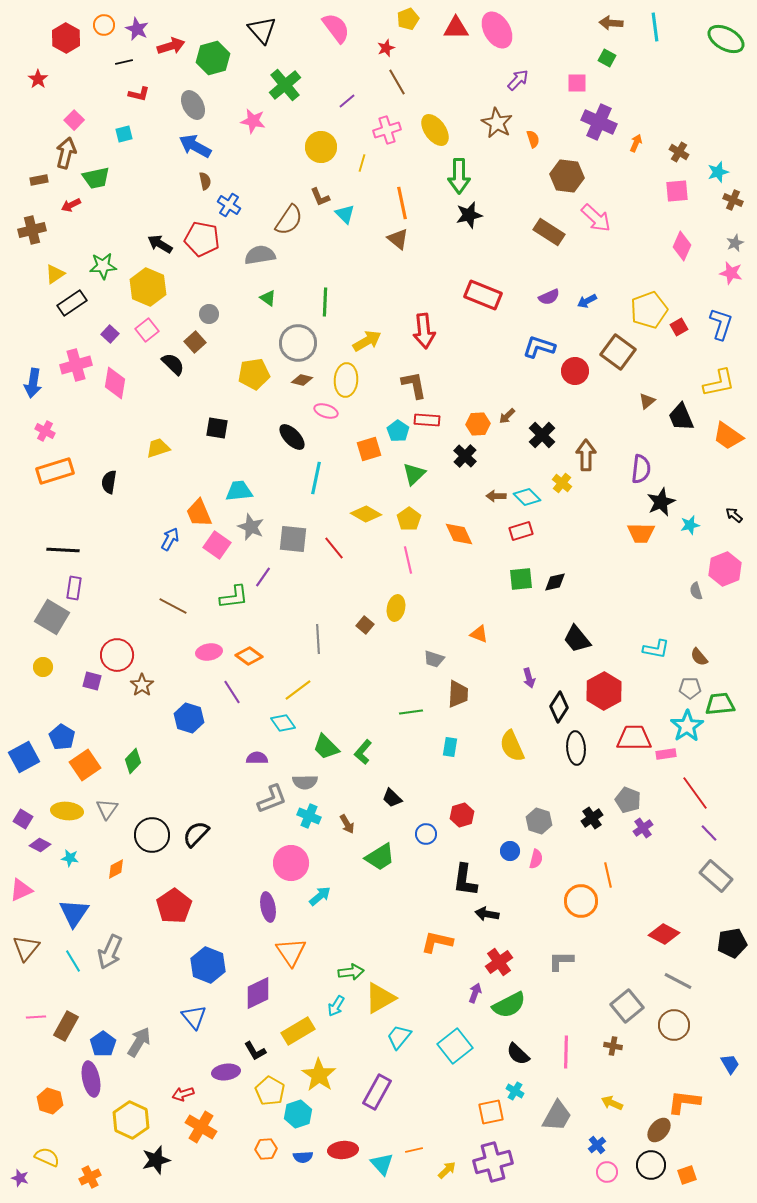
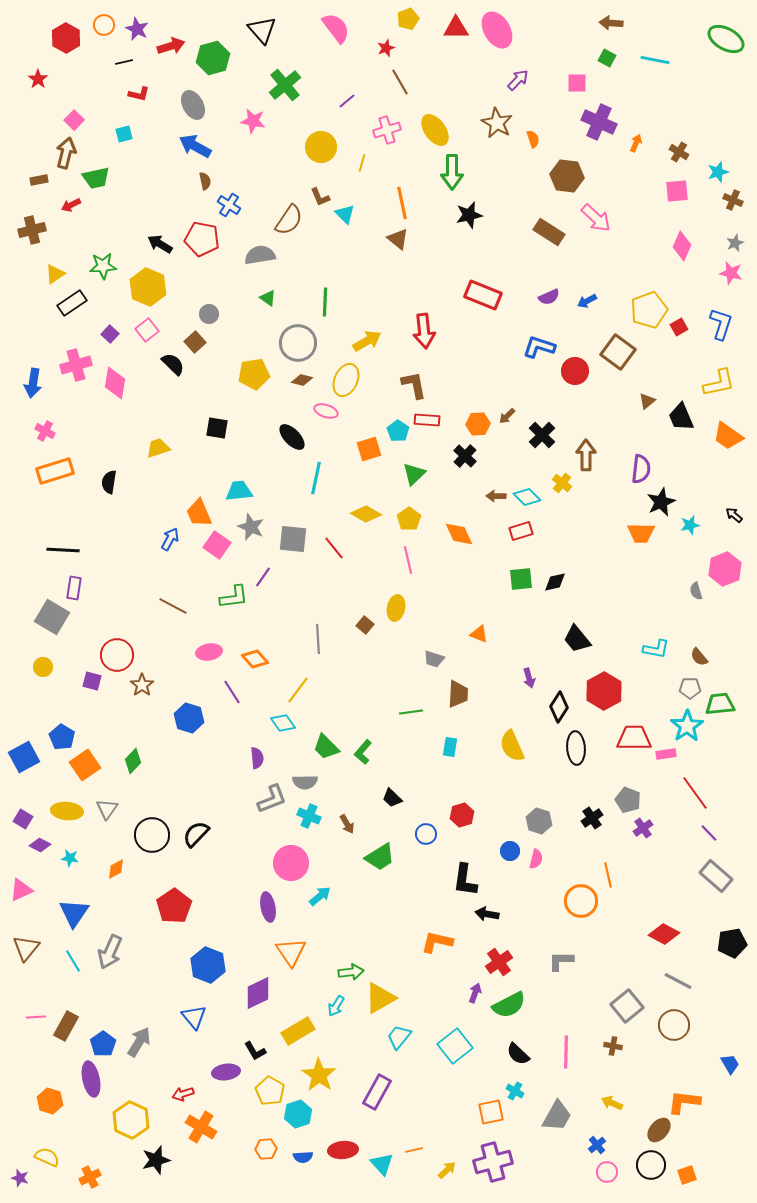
cyan line at (655, 27): moved 33 px down; rotated 72 degrees counterclockwise
brown line at (397, 82): moved 3 px right
green arrow at (459, 176): moved 7 px left, 4 px up
yellow ellipse at (346, 380): rotated 20 degrees clockwise
orange diamond at (249, 656): moved 6 px right, 3 px down; rotated 12 degrees clockwise
yellow line at (298, 690): rotated 16 degrees counterclockwise
purple semicircle at (257, 758): rotated 85 degrees clockwise
